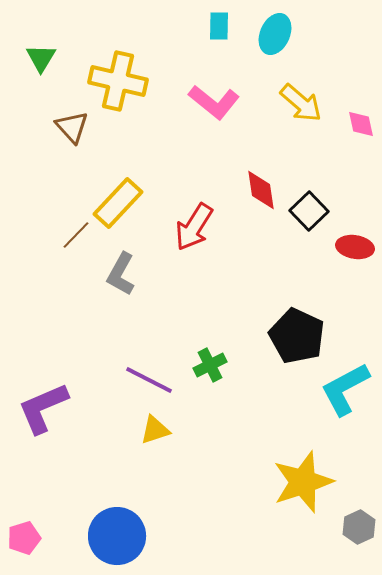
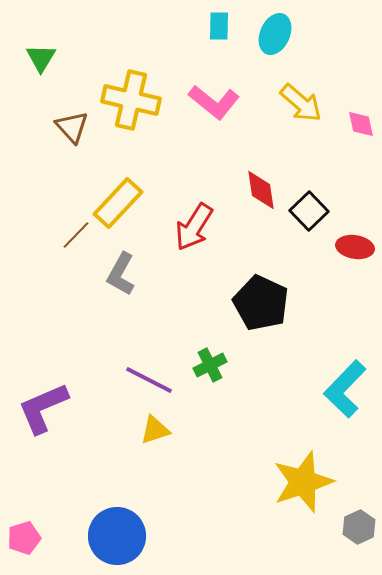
yellow cross: moved 13 px right, 19 px down
black pentagon: moved 36 px left, 33 px up
cyan L-shape: rotated 18 degrees counterclockwise
